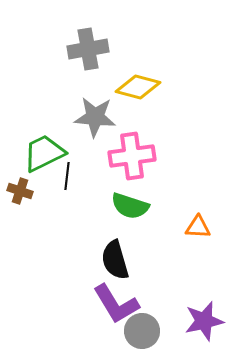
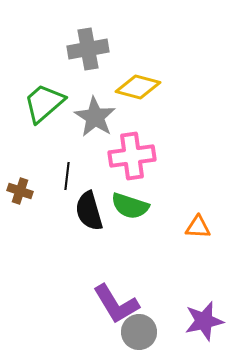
gray star: rotated 27 degrees clockwise
green trapezoid: moved 50 px up; rotated 15 degrees counterclockwise
black semicircle: moved 26 px left, 49 px up
gray circle: moved 3 px left, 1 px down
